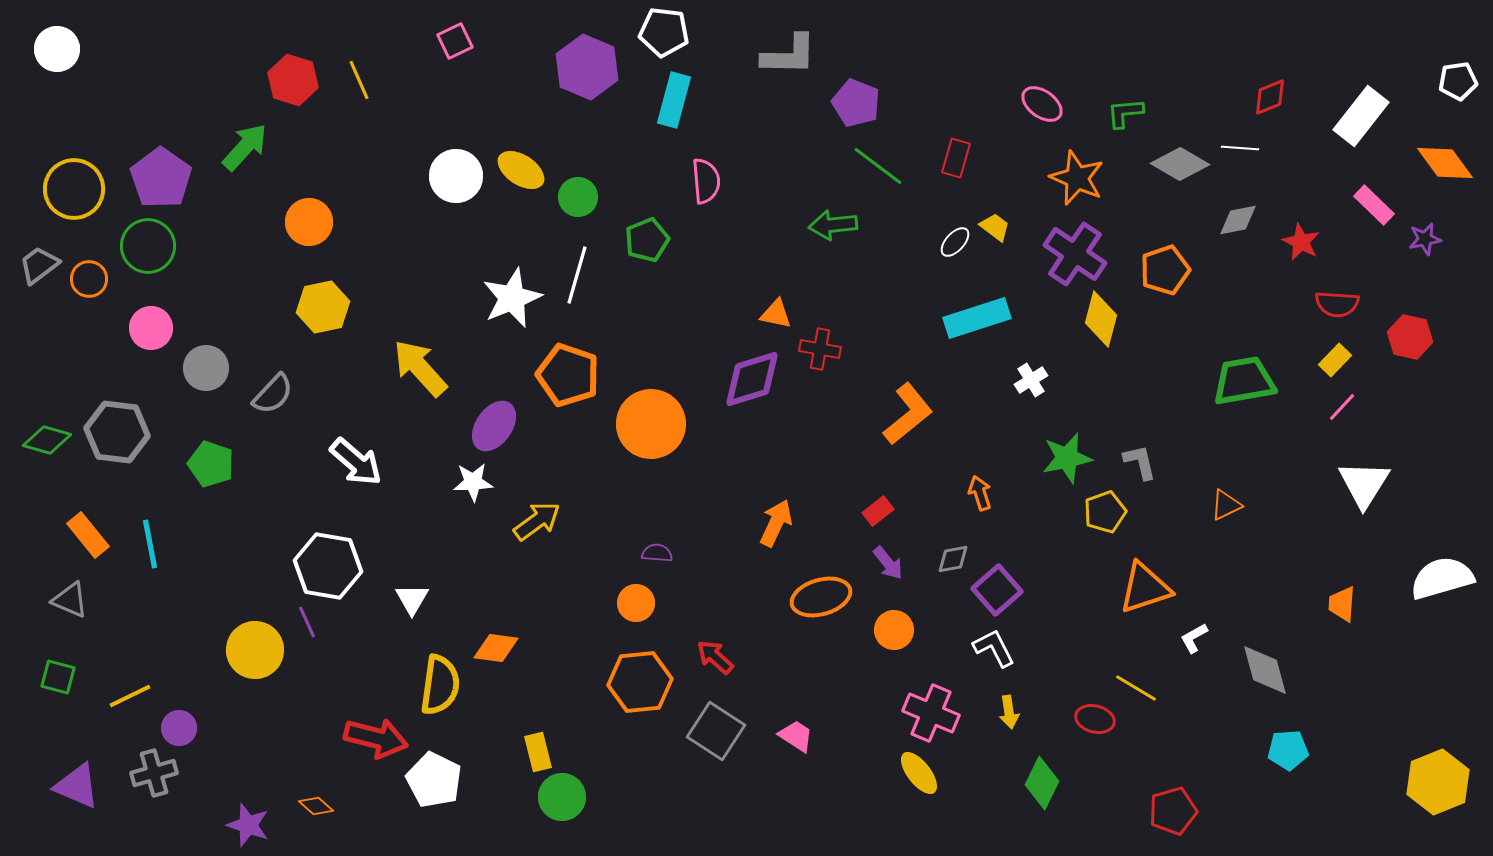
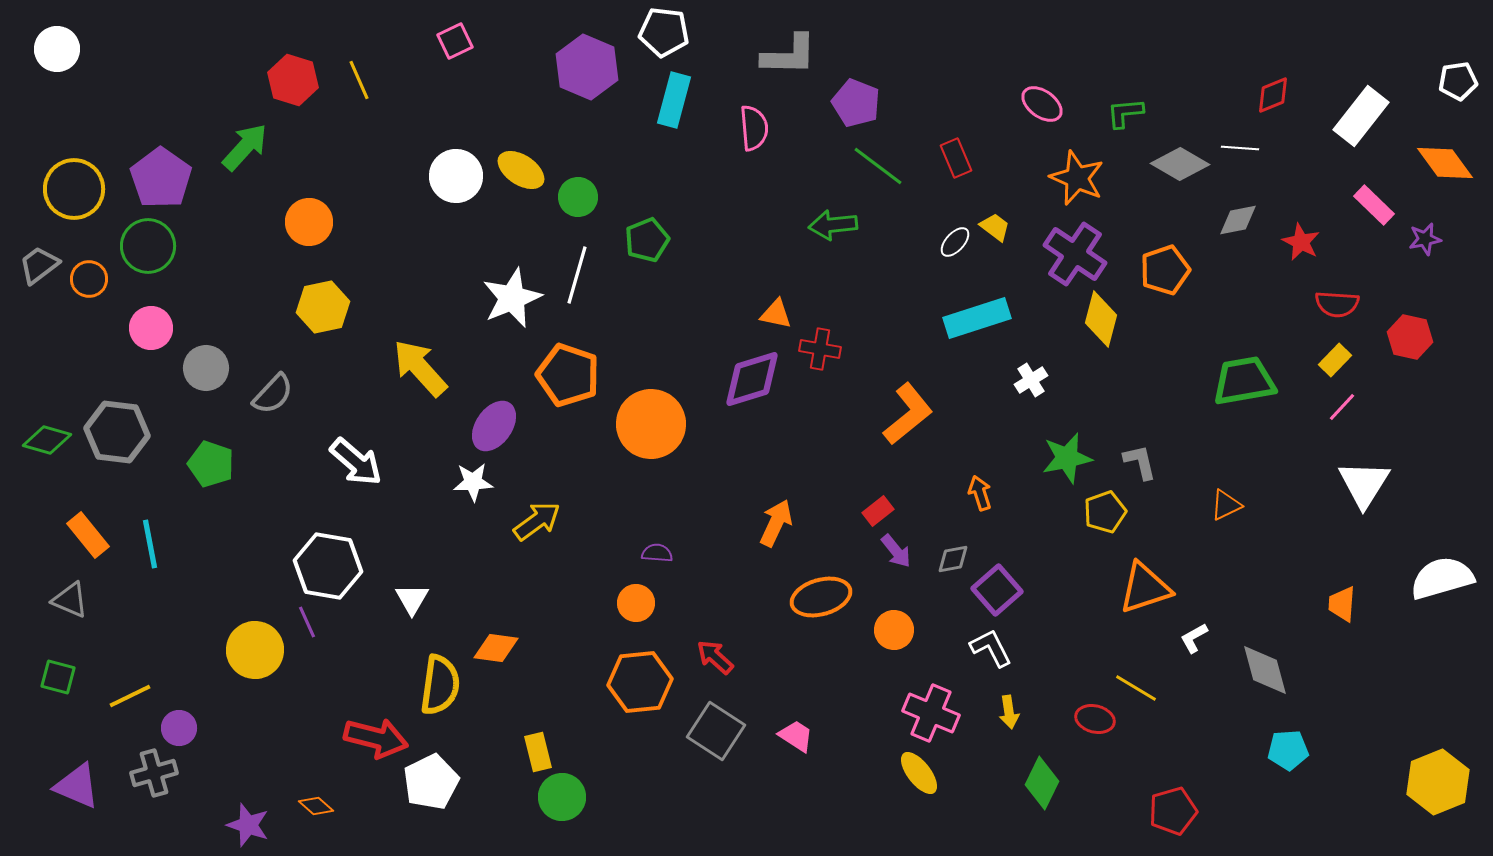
red diamond at (1270, 97): moved 3 px right, 2 px up
red rectangle at (956, 158): rotated 39 degrees counterclockwise
pink semicircle at (706, 181): moved 48 px right, 53 px up
purple arrow at (888, 563): moved 8 px right, 12 px up
white L-shape at (994, 648): moved 3 px left
white pentagon at (434, 780): moved 3 px left, 2 px down; rotated 20 degrees clockwise
